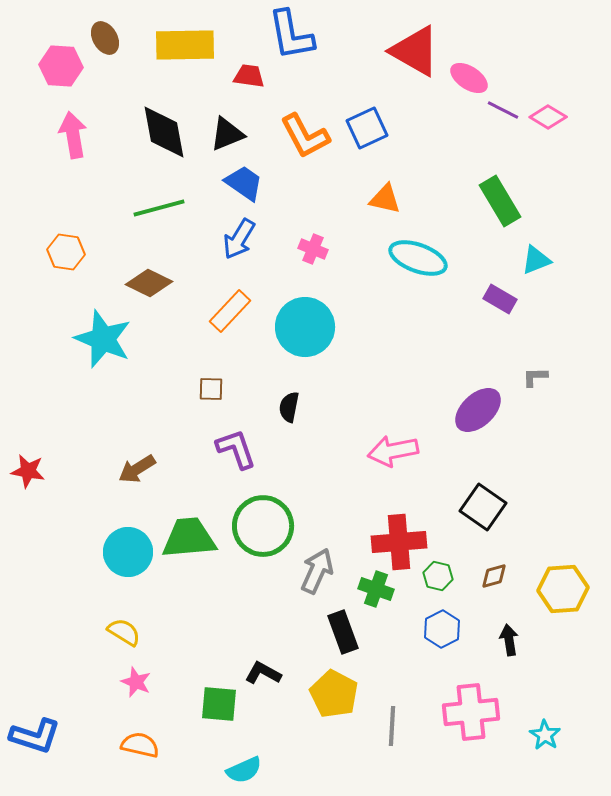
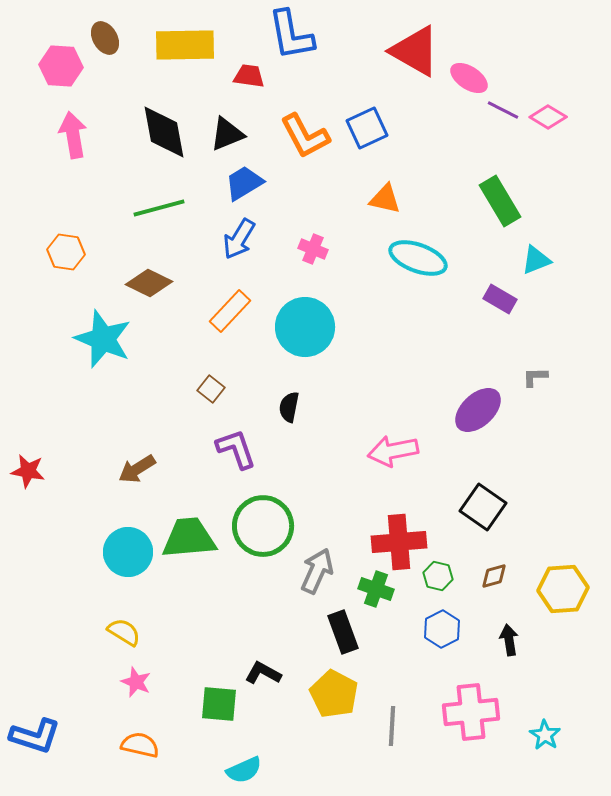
blue trapezoid at (244, 183): rotated 66 degrees counterclockwise
brown square at (211, 389): rotated 36 degrees clockwise
